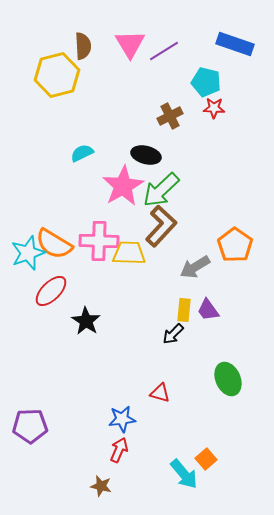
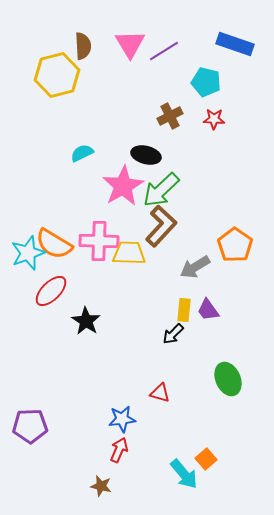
red star: moved 11 px down
